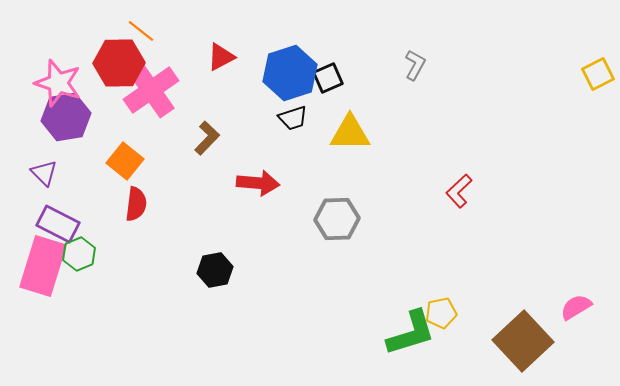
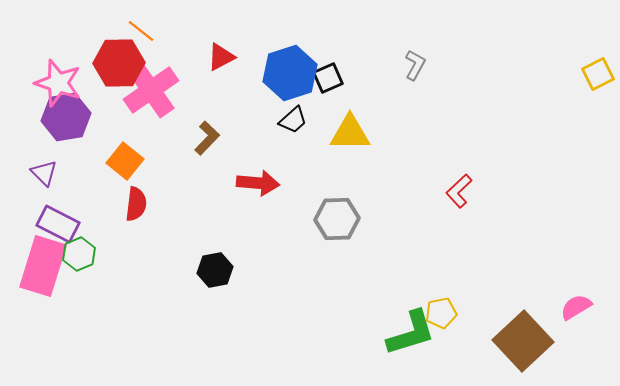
black trapezoid: moved 2 px down; rotated 24 degrees counterclockwise
